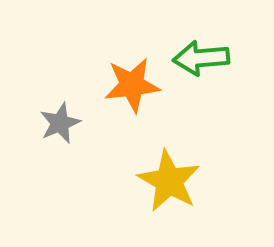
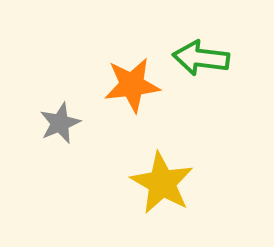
green arrow: rotated 12 degrees clockwise
yellow star: moved 7 px left, 2 px down
